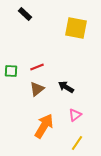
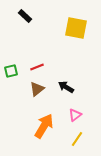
black rectangle: moved 2 px down
green square: rotated 16 degrees counterclockwise
yellow line: moved 4 px up
